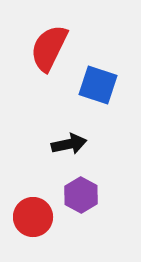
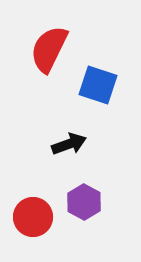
red semicircle: moved 1 px down
black arrow: rotated 8 degrees counterclockwise
purple hexagon: moved 3 px right, 7 px down
